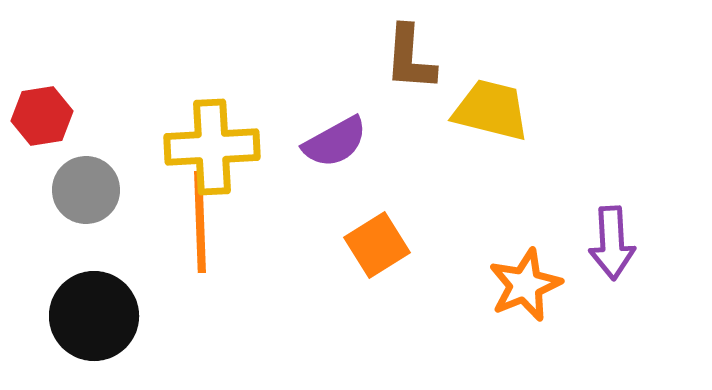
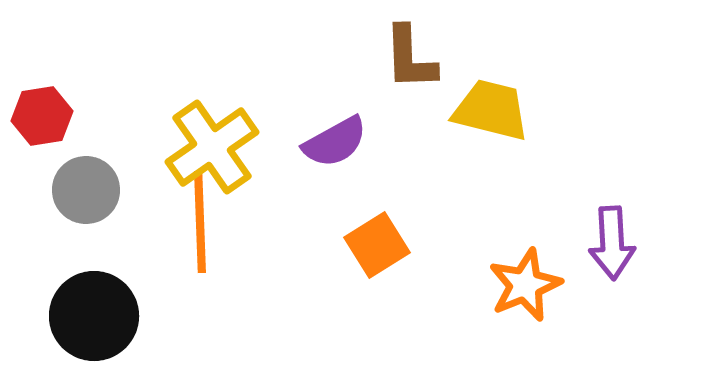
brown L-shape: rotated 6 degrees counterclockwise
yellow cross: rotated 32 degrees counterclockwise
